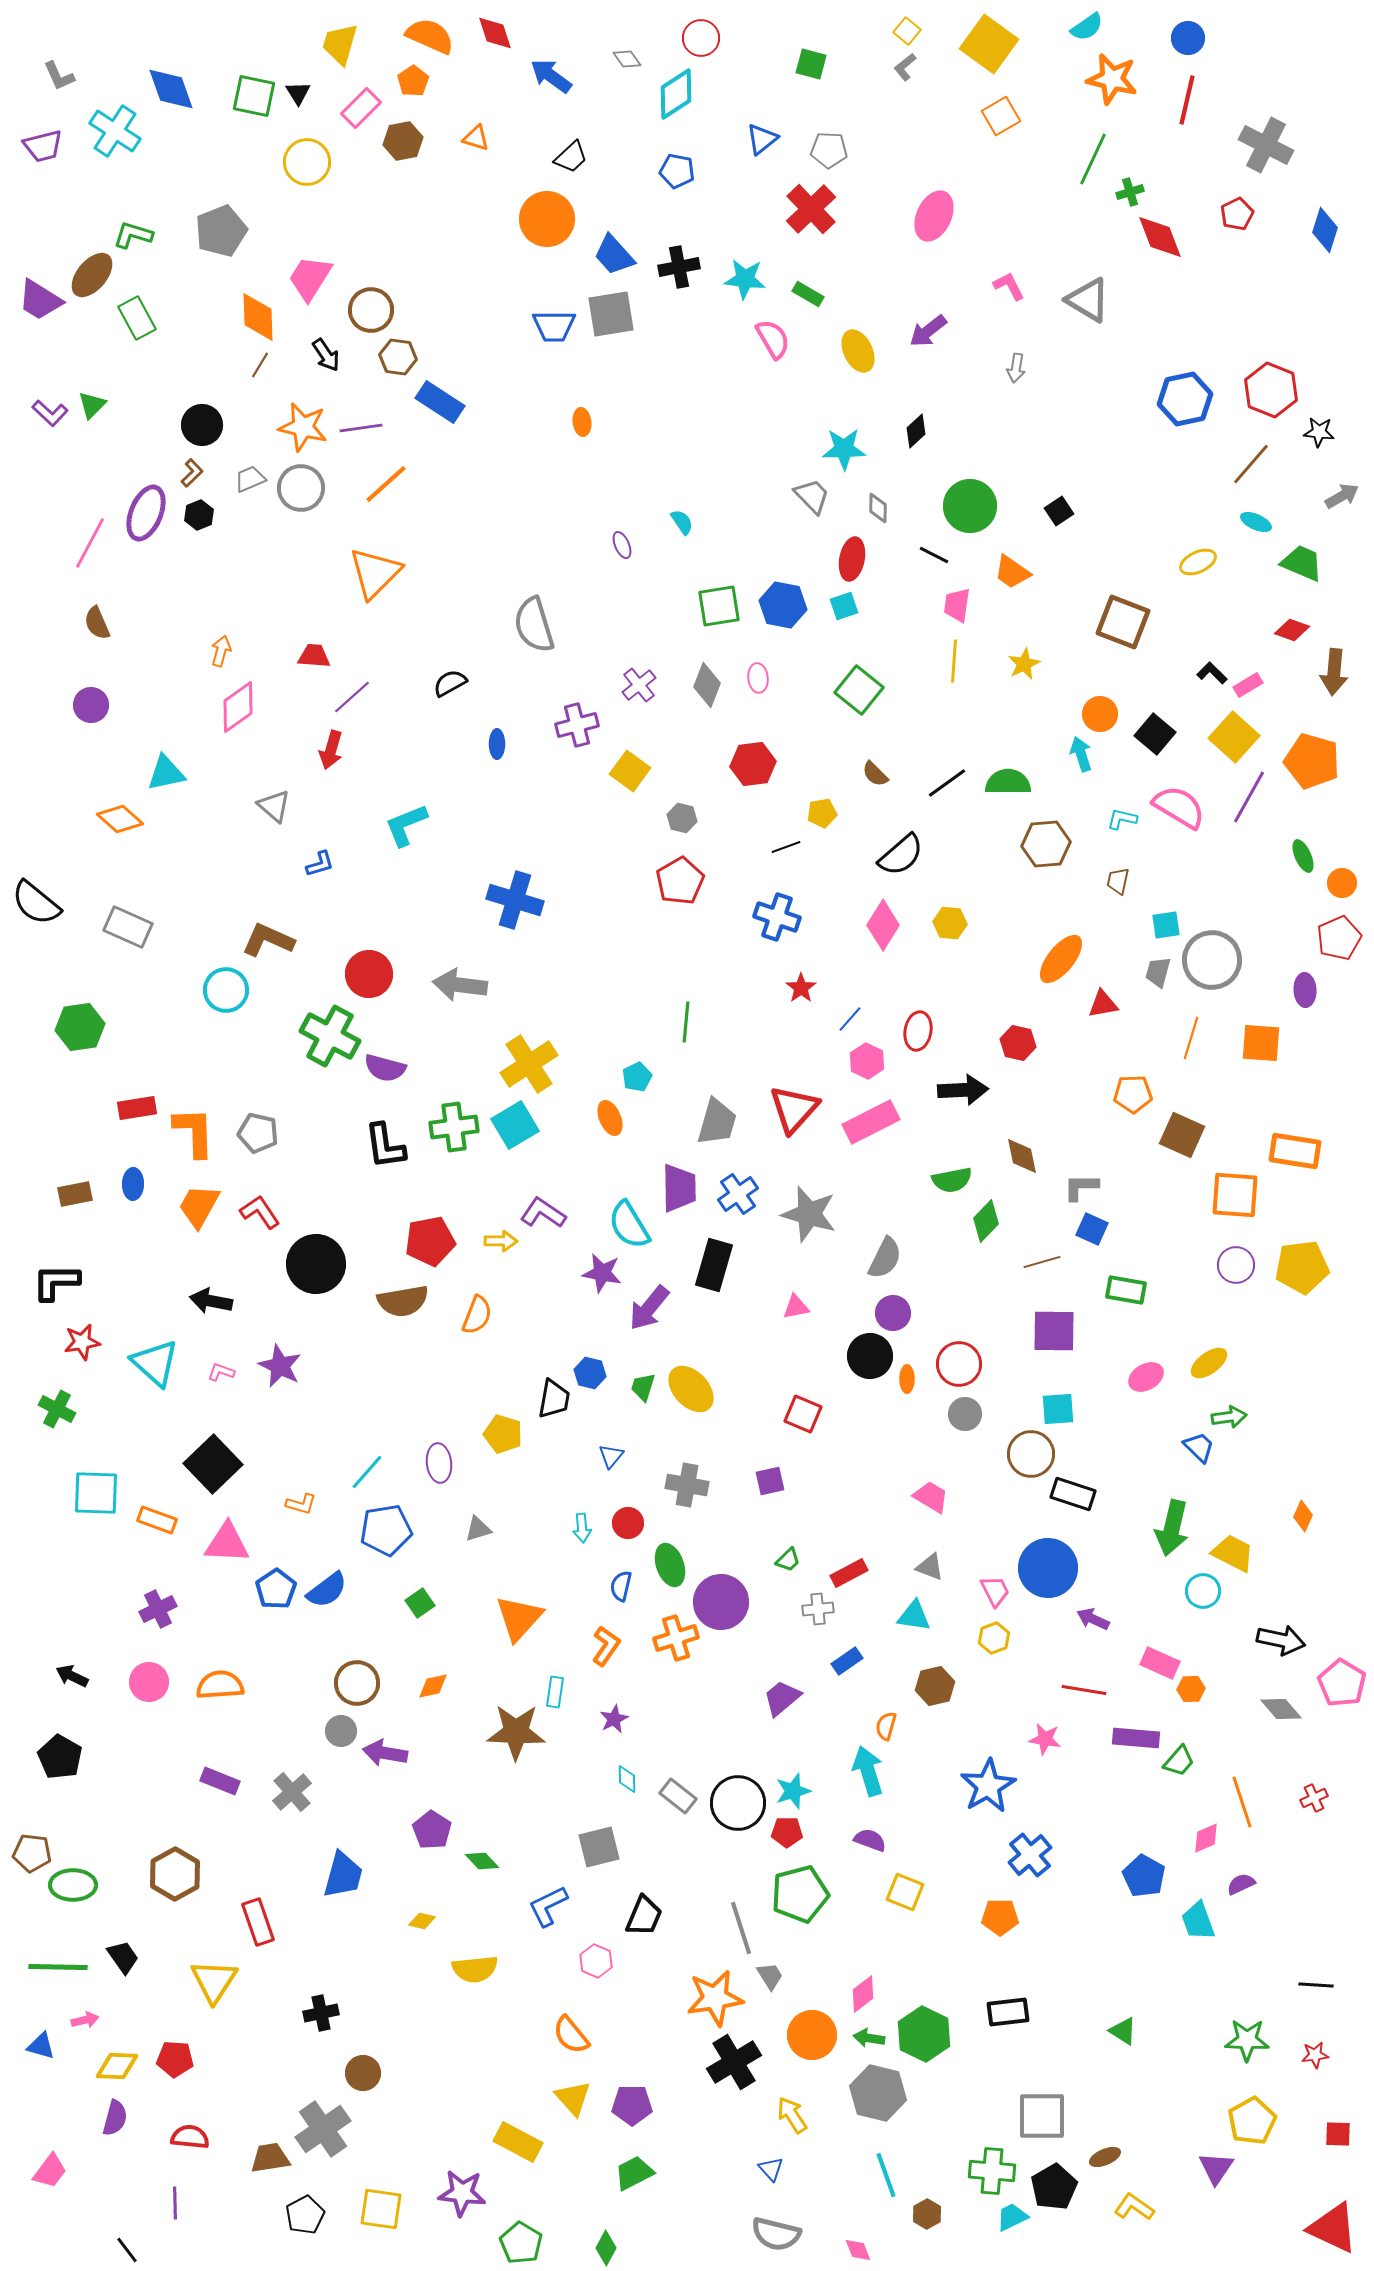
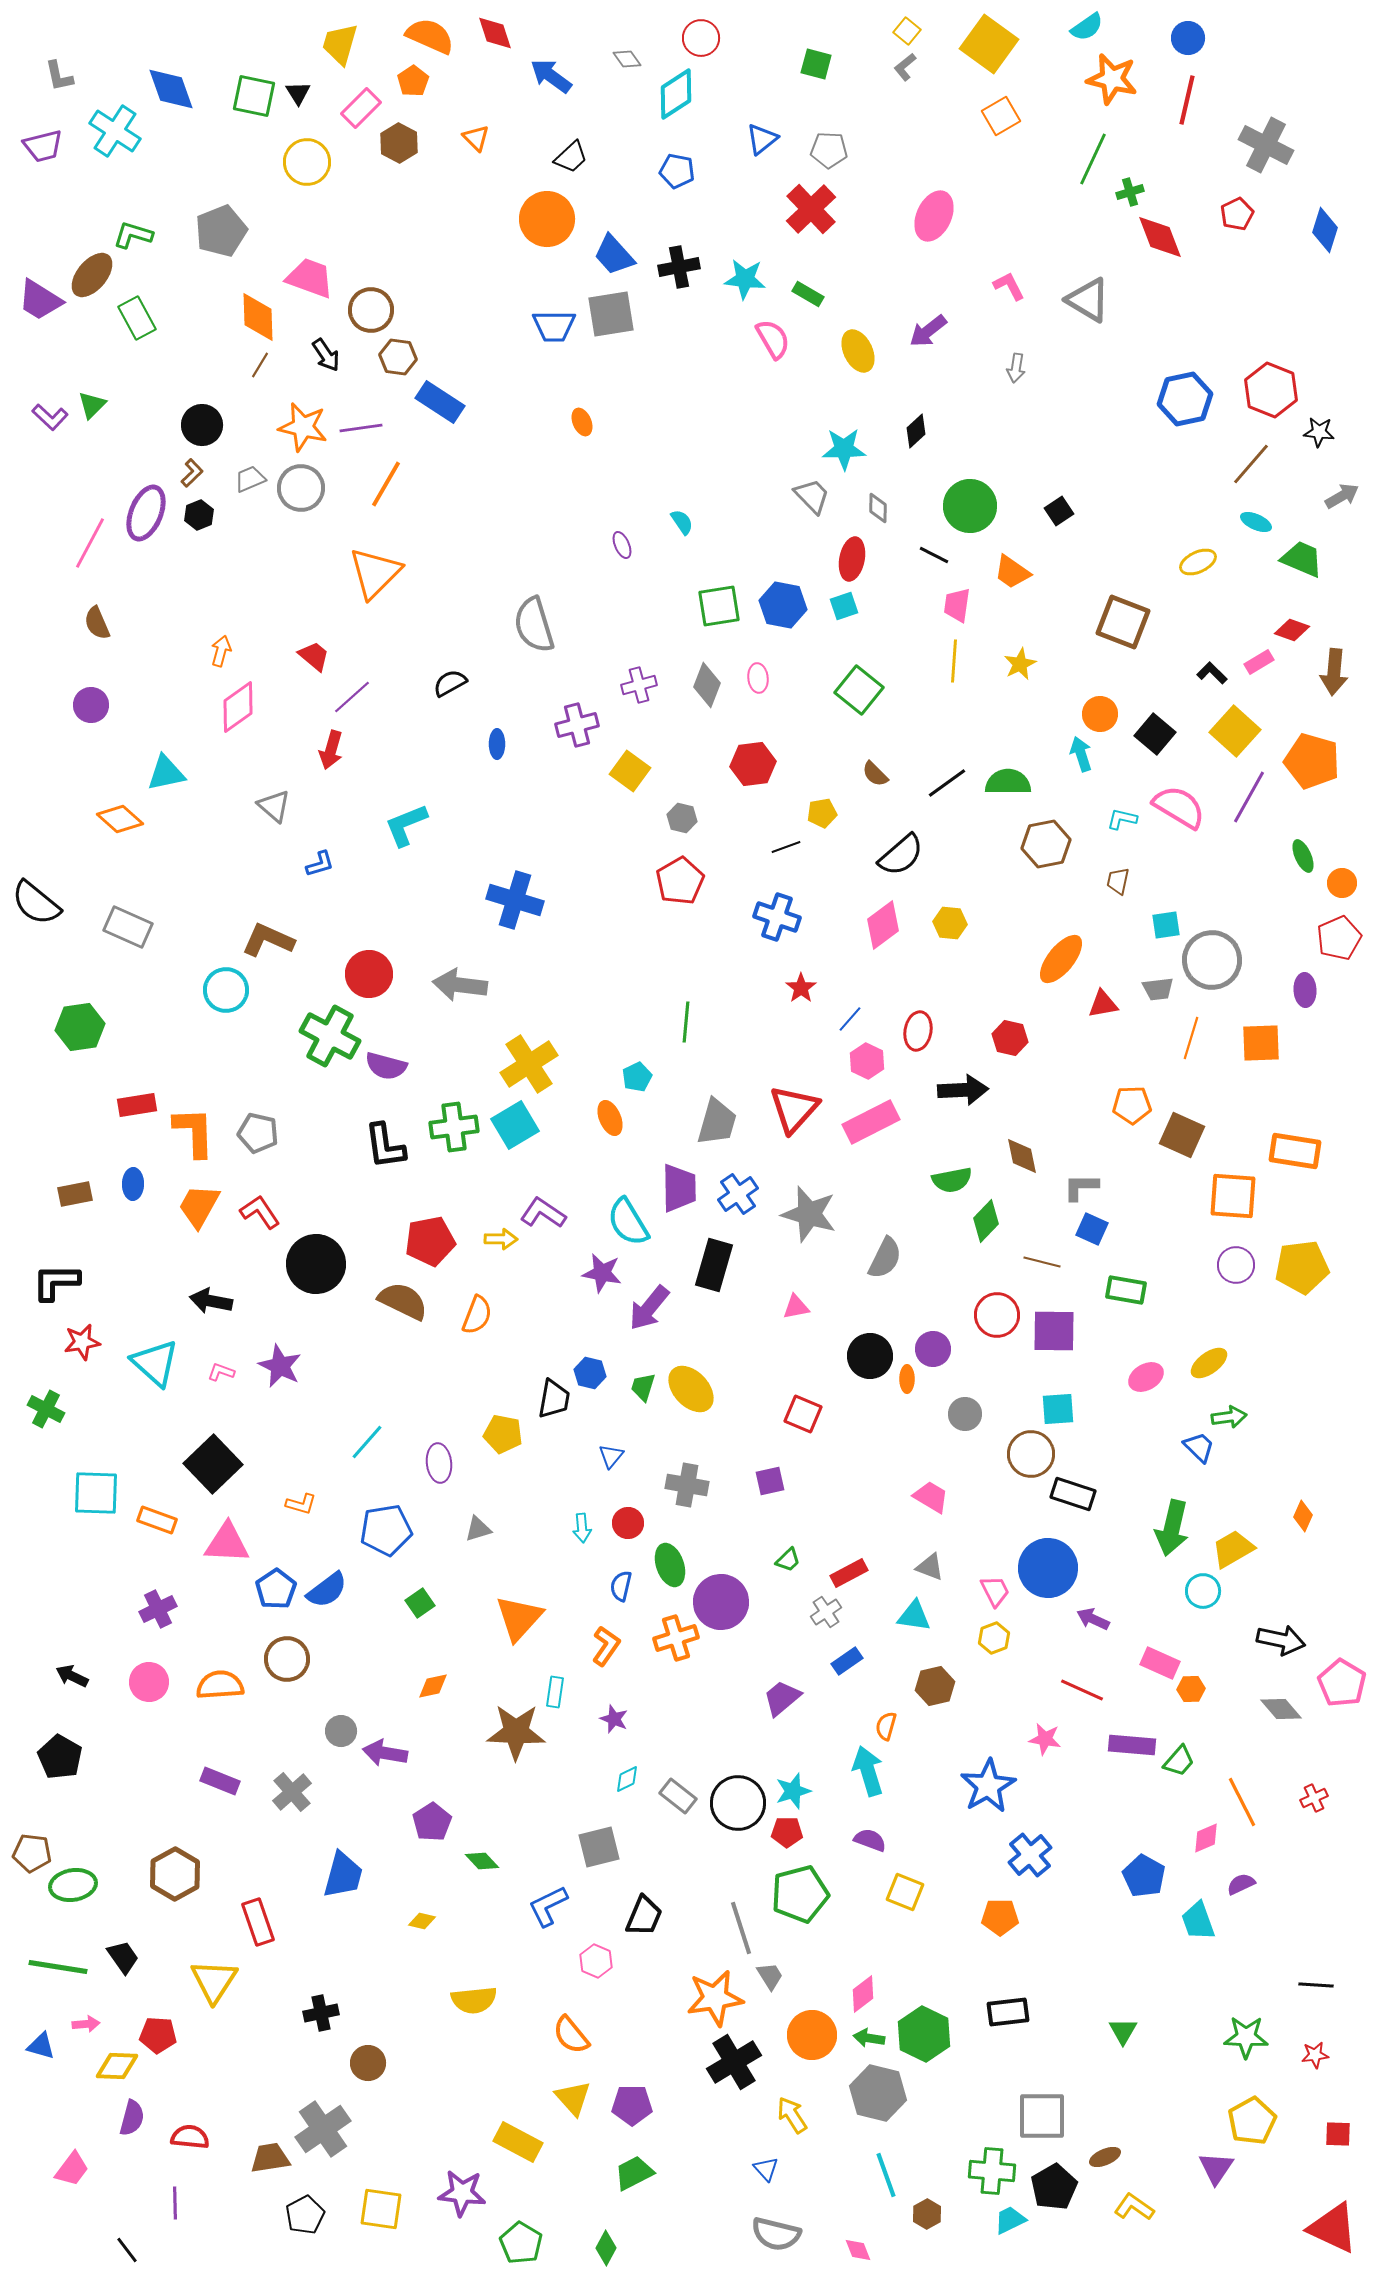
green square at (811, 64): moved 5 px right
gray L-shape at (59, 76): rotated 12 degrees clockwise
orange triangle at (476, 138): rotated 28 degrees clockwise
brown hexagon at (403, 141): moved 4 px left, 2 px down; rotated 21 degrees counterclockwise
pink trapezoid at (310, 278): rotated 78 degrees clockwise
purple L-shape at (50, 413): moved 4 px down
orange ellipse at (582, 422): rotated 16 degrees counterclockwise
orange line at (386, 484): rotated 18 degrees counterclockwise
green trapezoid at (1302, 563): moved 4 px up
red trapezoid at (314, 656): rotated 36 degrees clockwise
yellow star at (1024, 664): moved 4 px left
purple cross at (639, 685): rotated 24 degrees clockwise
pink rectangle at (1248, 685): moved 11 px right, 23 px up
yellow square at (1234, 737): moved 1 px right, 6 px up
brown hexagon at (1046, 844): rotated 6 degrees counterclockwise
pink diamond at (883, 925): rotated 21 degrees clockwise
gray trapezoid at (1158, 972): moved 17 px down; rotated 112 degrees counterclockwise
red hexagon at (1018, 1043): moved 8 px left, 5 px up
orange square at (1261, 1043): rotated 6 degrees counterclockwise
purple semicircle at (385, 1068): moved 1 px right, 2 px up
orange pentagon at (1133, 1094): moved 1 px left, 11 px down
red rectangle at (137, 1108): moved 3 px up
orange square at (1235, 1195): moved 2 px left, 1 px down
cyan semicircle at (629, 1225): moved 1 px left, 3 px up
yellow arrow at (501, 1241): moved 2 px up
brown line at (1042, 1262): rotated 30 degrees clockwise
brown semicircle at (403, 1301): rotated 144 degrees counterclockwise
purple circle at (893, 1313): moved 40 px right, 36 px down
red circle at (959, 1364): moved 38 px right, 49 px up
green cross at (57, 1409): moved 11 px left
yellow pentagon at (503, 1434): rotated 6 degrees counterclockwise
cyan line at (367, 1472): moved 30 px up
yellow trapezoid at (1233, 1553): moved 4 px up; rotated 57 degrees counterclockwise
gray cross at (818, 1609): moved 8 px right, 3 px down; rotated 28 degrees counterclockwise
brown circle at (357, 1683): moved 70 px left, 24 px up
red line at (1084, 1690): moved 2 px left; rotated 15 degrees clockwise
purple star at (614, 1719): rotated 24 degrees counterclockwise
purple rectangle at (1136, 1738): moved 4 px left, 7 px down
cyan diamond at (627, 1779): rotated 64 degrees clockwise
orange line at (1242, 1802): rotated 9 degrees counterclockwise
purple pentagon at (432, 1830): moved 8 px up; rotated 6 degrees clockwise
green ellipse at (73, 1885): rotated 9 degrees counterclockwise
green line at (58, 1967): rotated 8 degrees clockwise
yellow semicircle at (475, 1969): moved 1 px left, 31 px down
pink arrow at (85, 2020): moved 1 px right, 4 px down; rotated 8 degrees clockwise
green triangle at (1123, 2031): rotated 28 degrees clockwise
green star at (1247, 2040): moved 1 px left, 3 px up
red pentagon at (175, 2059): moved 17 px left, 24 px up
brown circle at (363, 2073): moved 5 px right, 10 px up
purple semicircle at (115, 2118): moved 17 px right
blue triangle at (771, 2169): moved 5 px left
pink trapezoid at (50, 2171): moved 22 px right, 2 px up
cyan trapezoid at (1012, 2217): moved 2 px left, 3 px down
